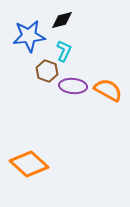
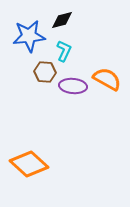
brown hexagon: moved 2 px left, 1 px down; rotated 15 degrees counterclockwise
orange semicircle: moved 1 px left, 11 px up
